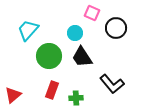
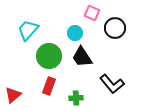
black circle: moved 1 px left
red rectangle: moved 3 px left, 4 px up
